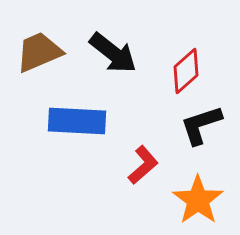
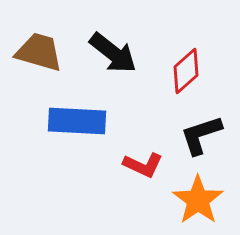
brown trapezoid: rotated 39 degrees clockwise
black L-shape: moved 10 px down
red L-shape: rotated 66 degrees clockwise
